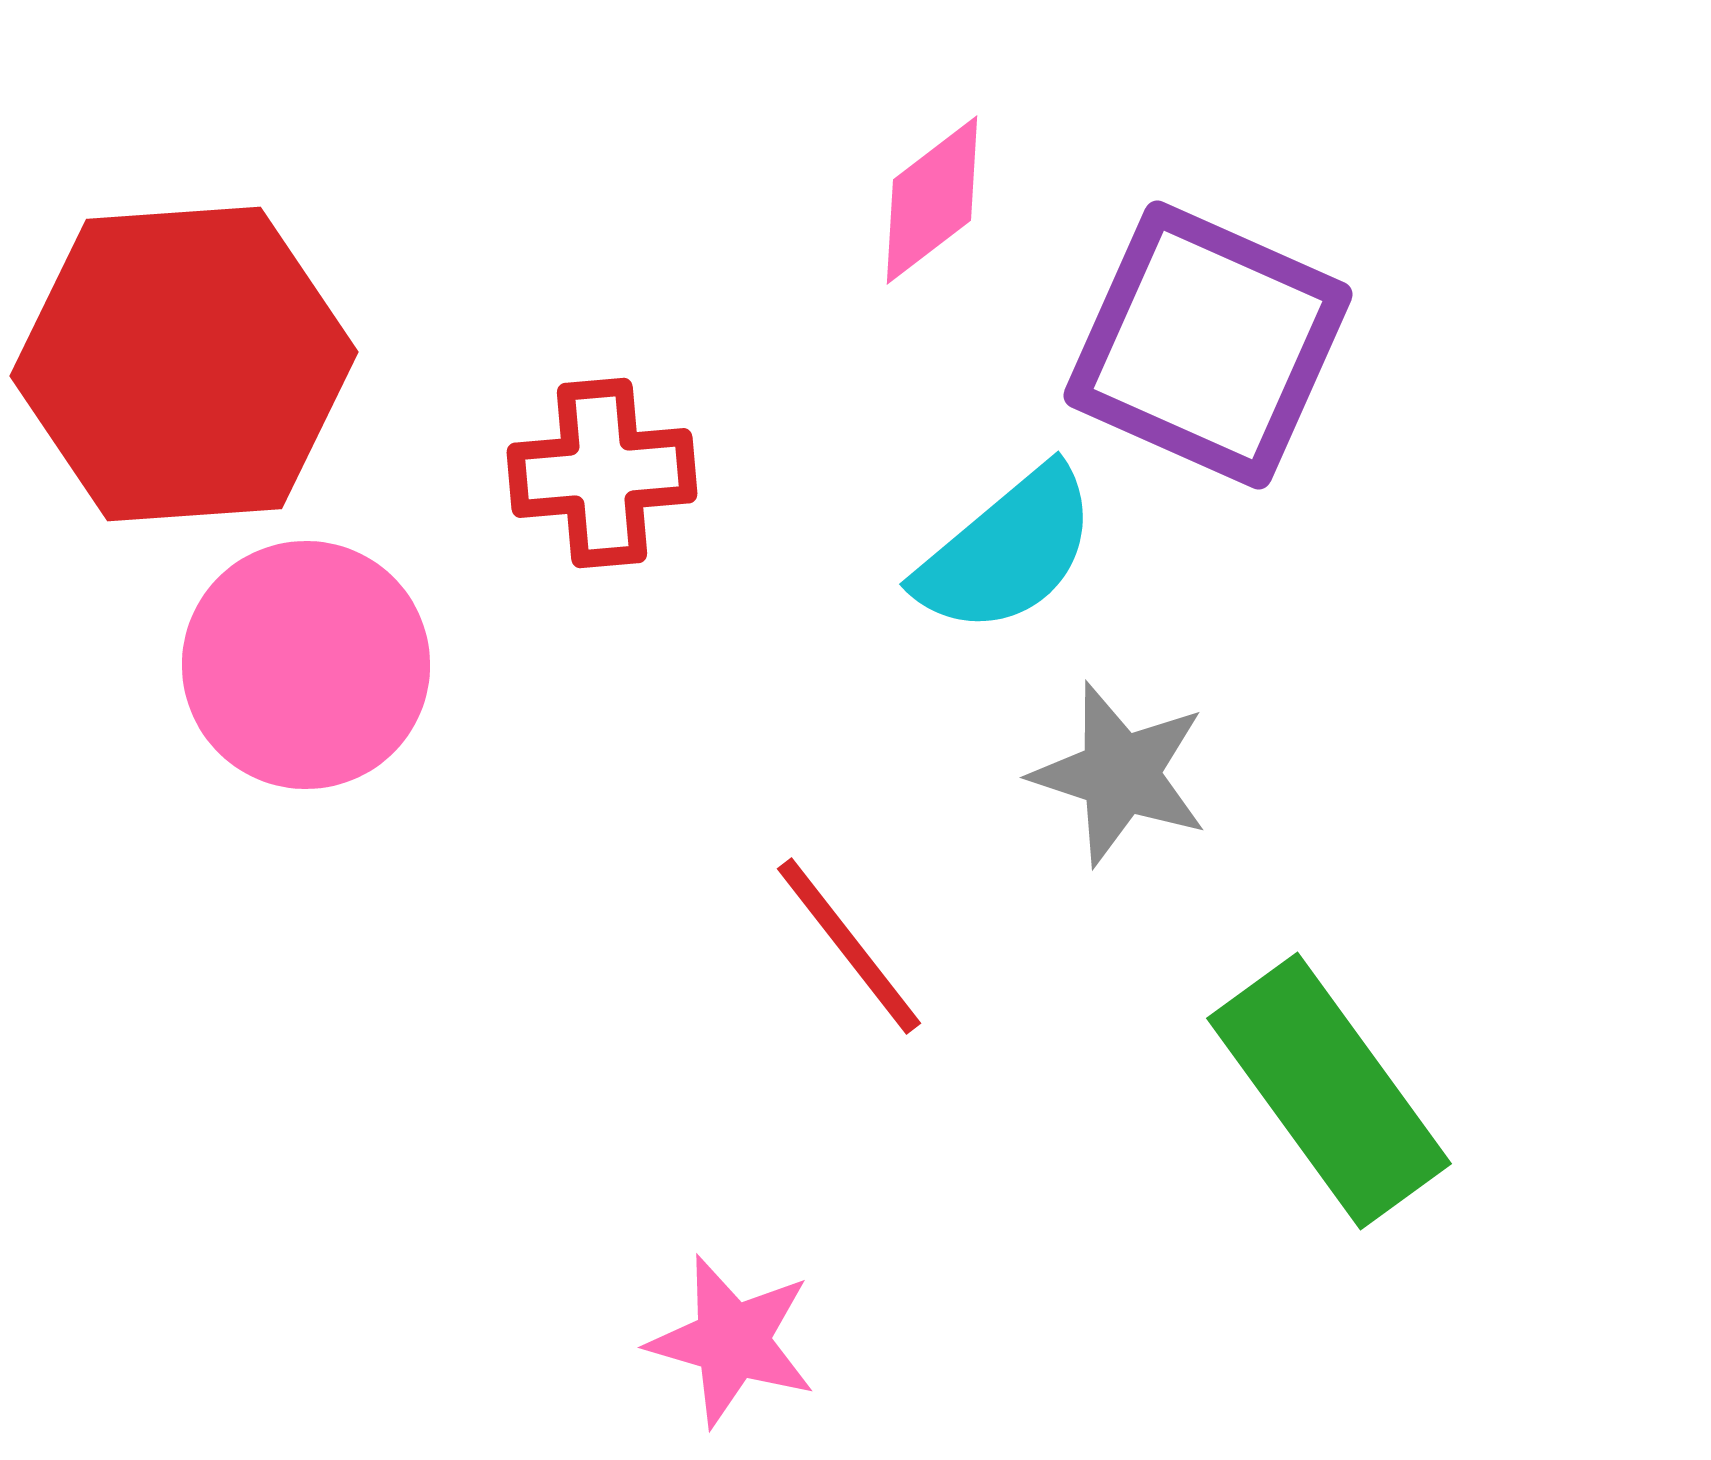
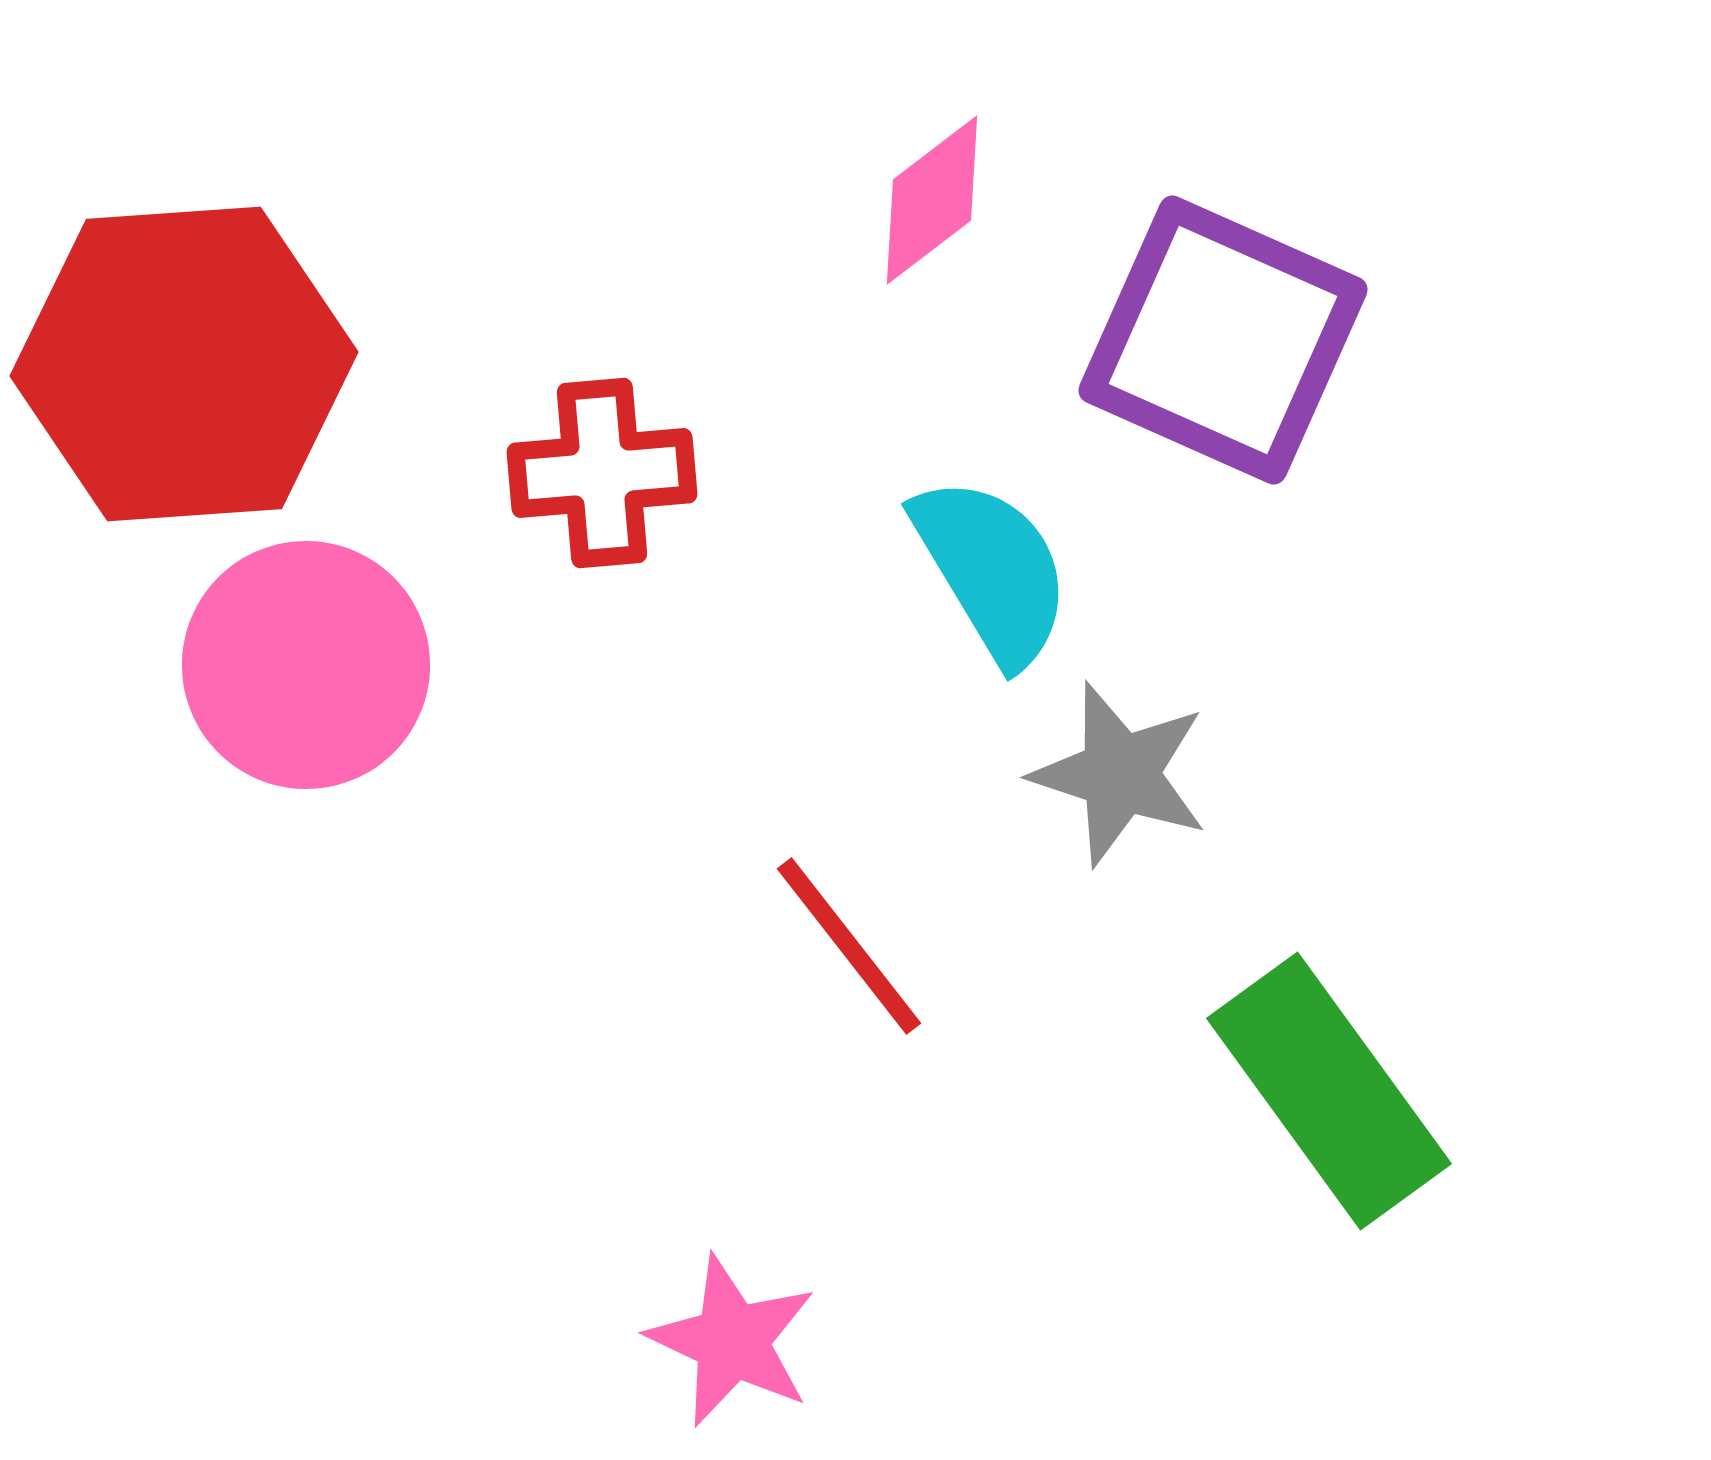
purple square: moved 15 px right, 5 px up
cyan semicircle: moved 15 px left, 19 px down; rotated 81 degrees counterclockwise
pink star: rotated 9 degrees clockwise
